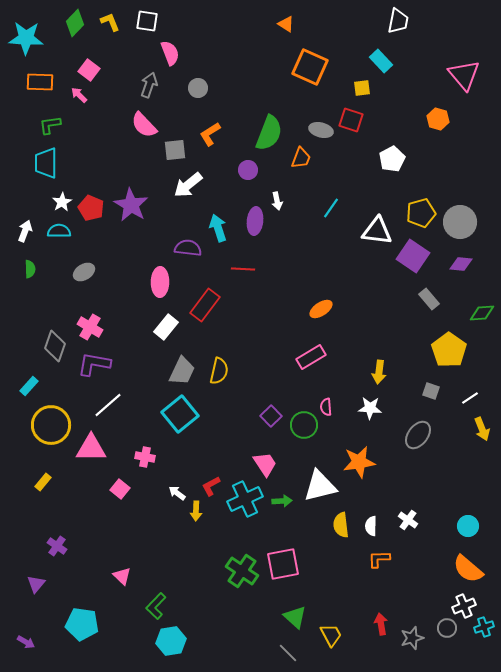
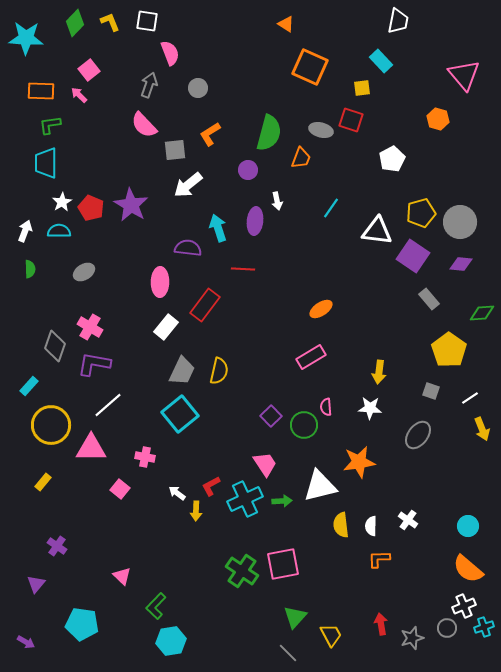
pink square at (89, 70): rotated 15 degrees clockwise
orange rectangle at (40, 82): moved 1 px right, 9 px down
green semicircle at (269, 133): rotated 6 degrees counterclockwise
green triangle at (295, 617): rotated 30 degrees clockwise
